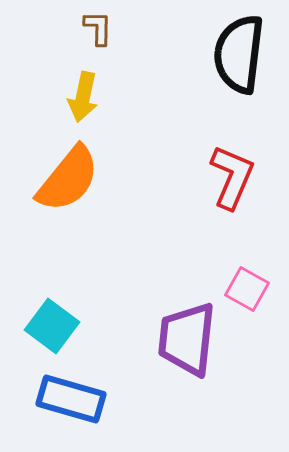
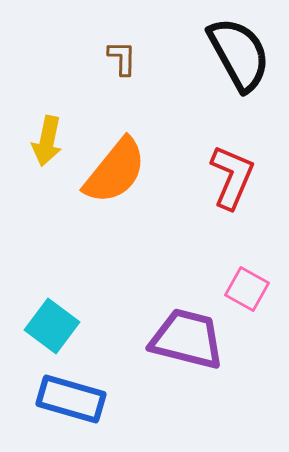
brown L-shape: moved 24 px right, 30 px down
black semicircle: rotated 144 degrees clockwise
yellow arrow: moved 36 px left, 44 px down
orange semicircle: moved 47 px right, 8 px up
purple trapezoid: rotated 98 degrees clockwise
